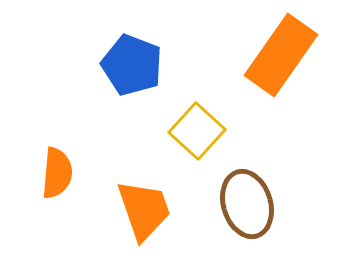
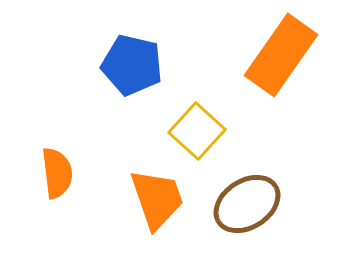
blue pentagon: rotated 8 degrees counterclockwise
orange semicircle: rotated 12 degrees counterclockwise
brown ellipse: rotated 74 degrees clockwise
orange trapezoid: moved 13 px right, 11 px up
